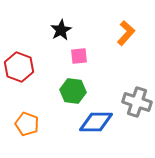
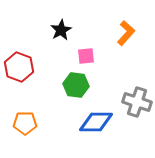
pink square: moved 7 px right
green hexagon: moved 3 px right, 6 px up
orange pentagon: moved 2 px left, 1 px up; rotated 20 degrees counterclockwise
